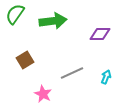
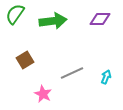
purple diamond: moved 15 px up
